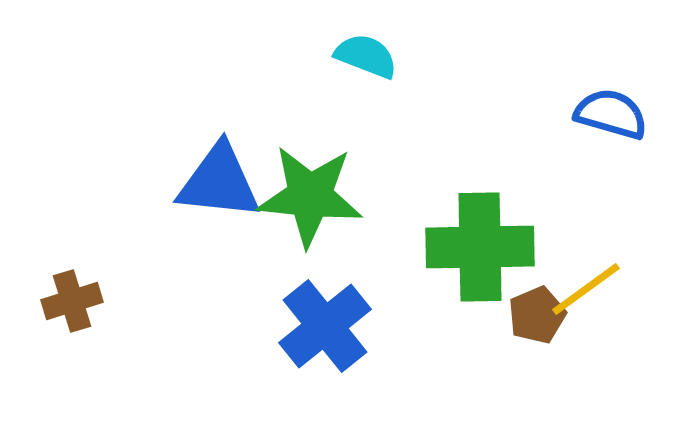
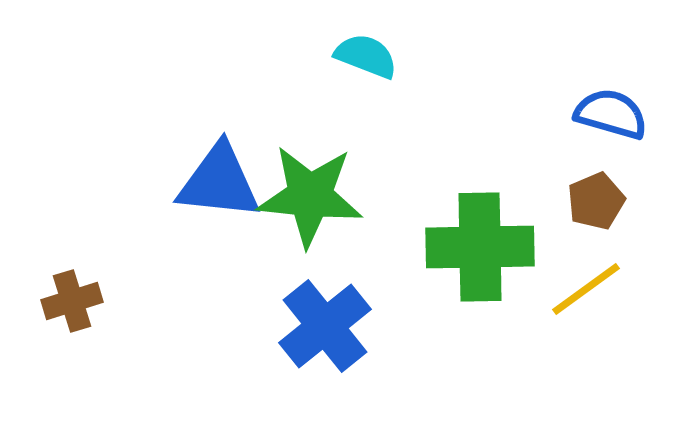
brown pentagon: moved 59 px right, 114 px up
